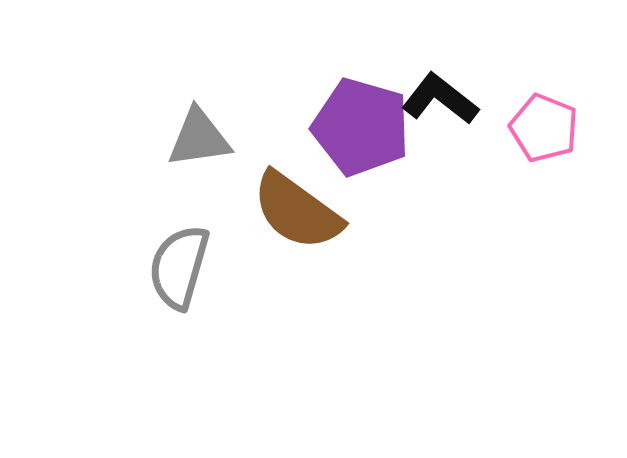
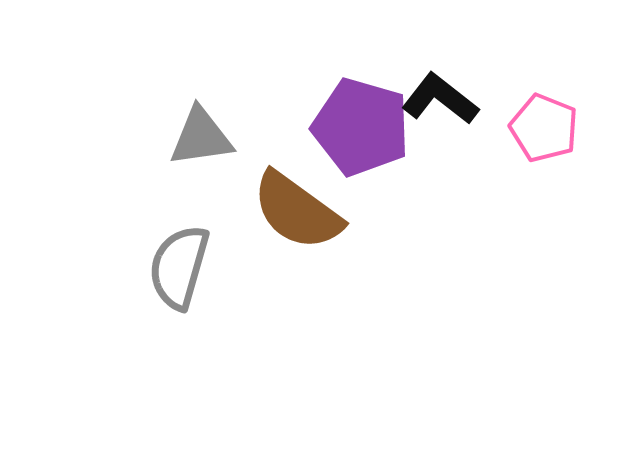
gray triangle: moved 2 px right, 1 px up
